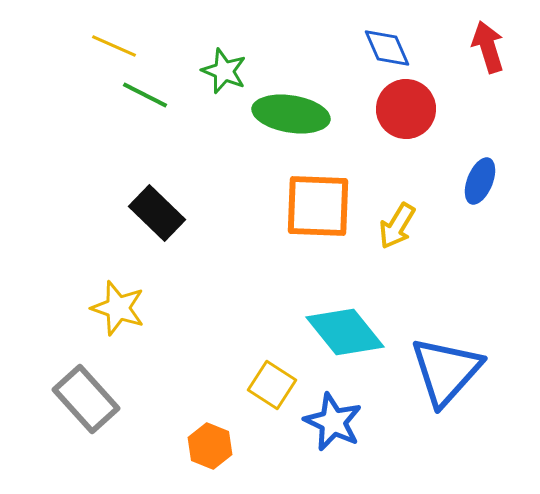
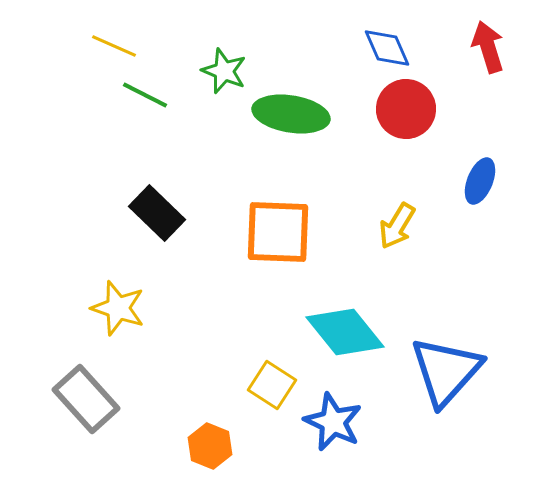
orange square: moved 40 px left, 26 px down
